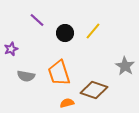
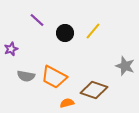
gray star: rotated 12 degrees counterclockwise
orange trapezoid: moved 5 px left, 4 px down; rotated 44 degrees counterclockwise
